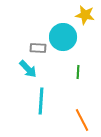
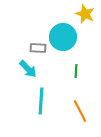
yellow star: moved 1 px up; rotated 12 degrees clockwise
green line: moved 2 px left, 1 px up
orange line: moved 2 px left, 9 px up
